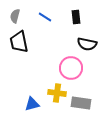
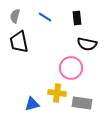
black rectangle: moved 1 px right, 1 px down
gray rectangle: moved 1 px right
